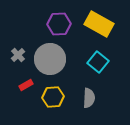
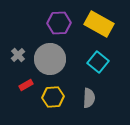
purple hexagon: moved 1 px up
